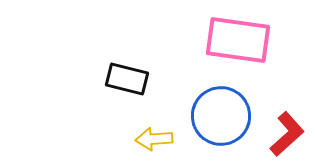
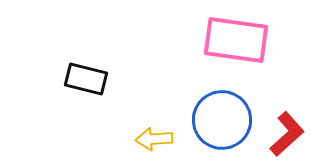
pink rectangle: moved 2 px left
black rectangle: moved 41 px left
blue circle: moved 1 px right, 4 px down
